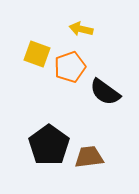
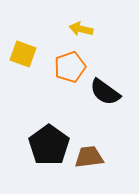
yellow square: moved 14 px left
